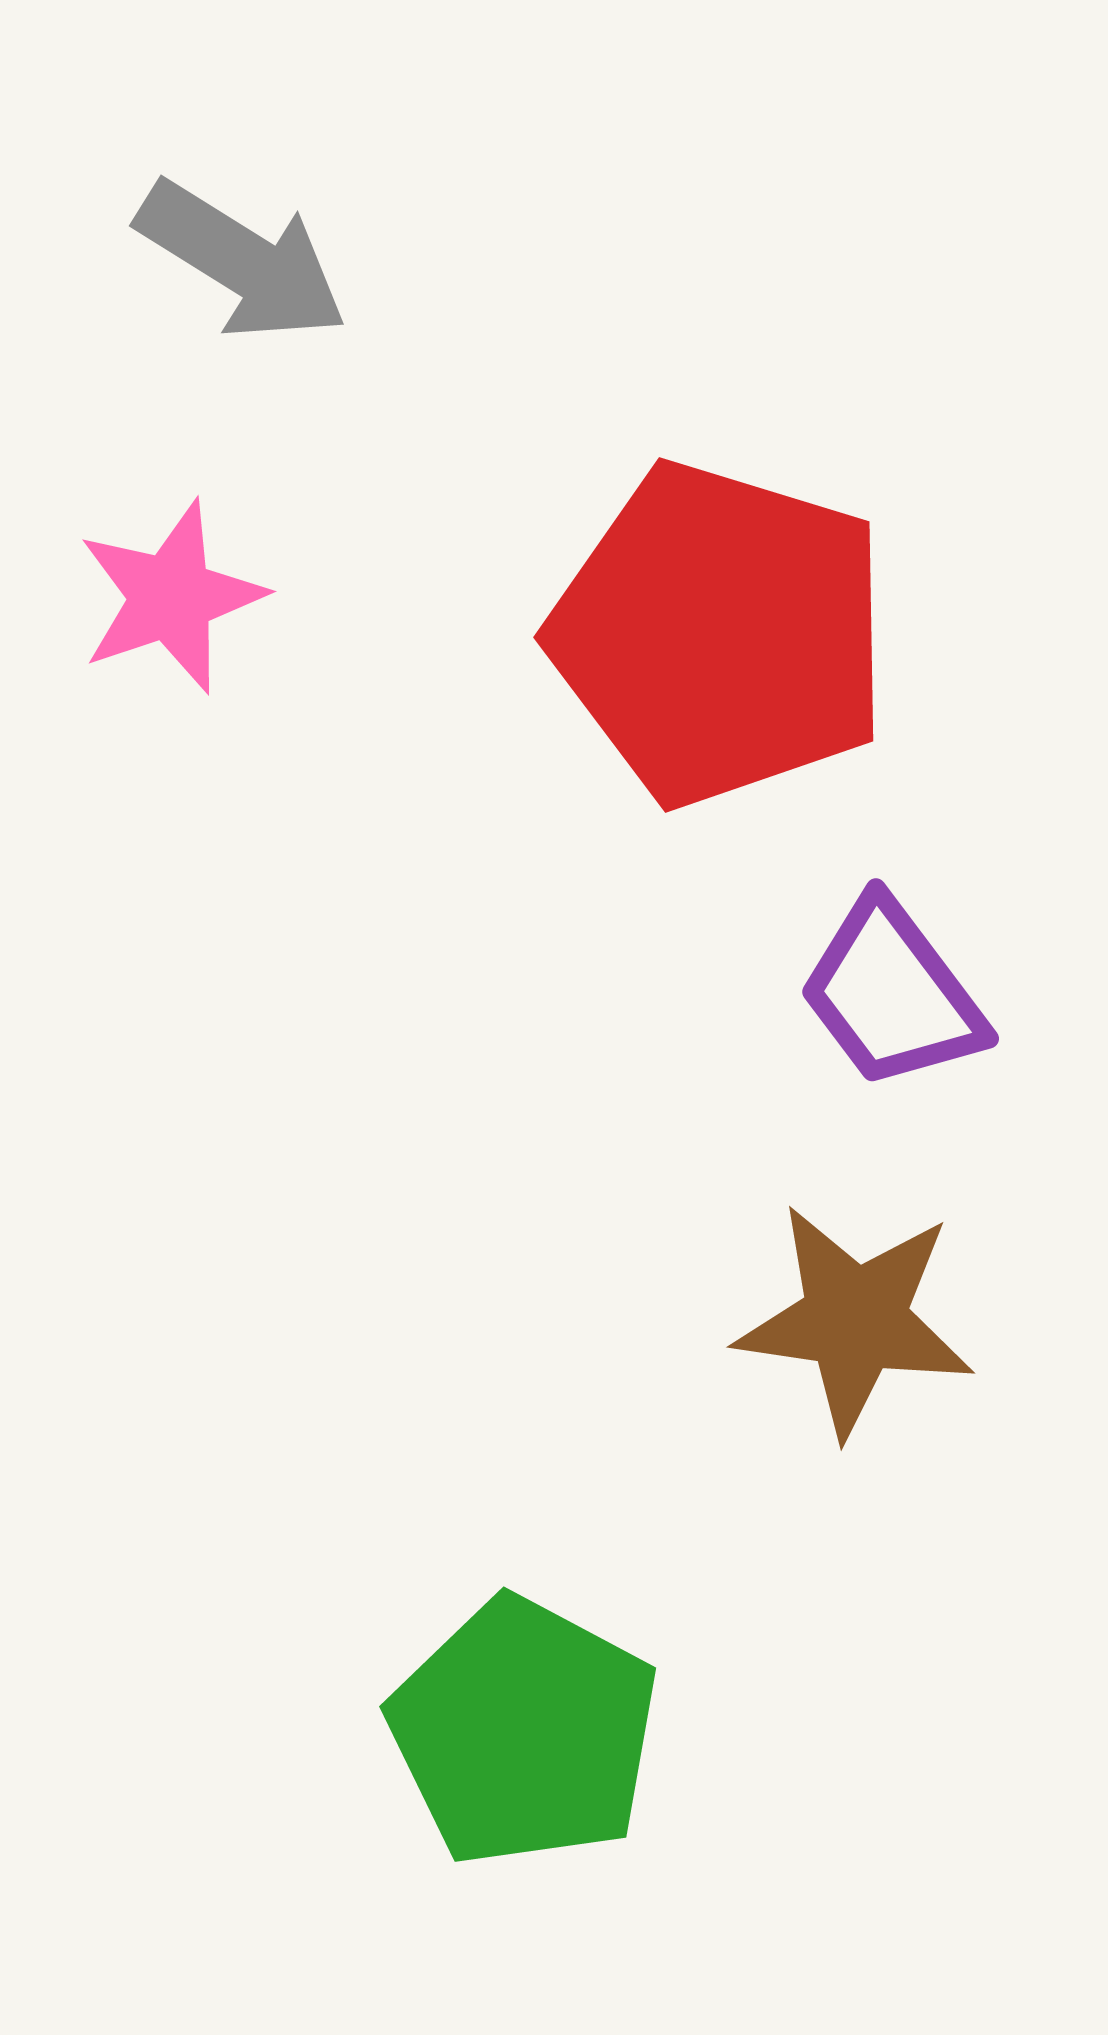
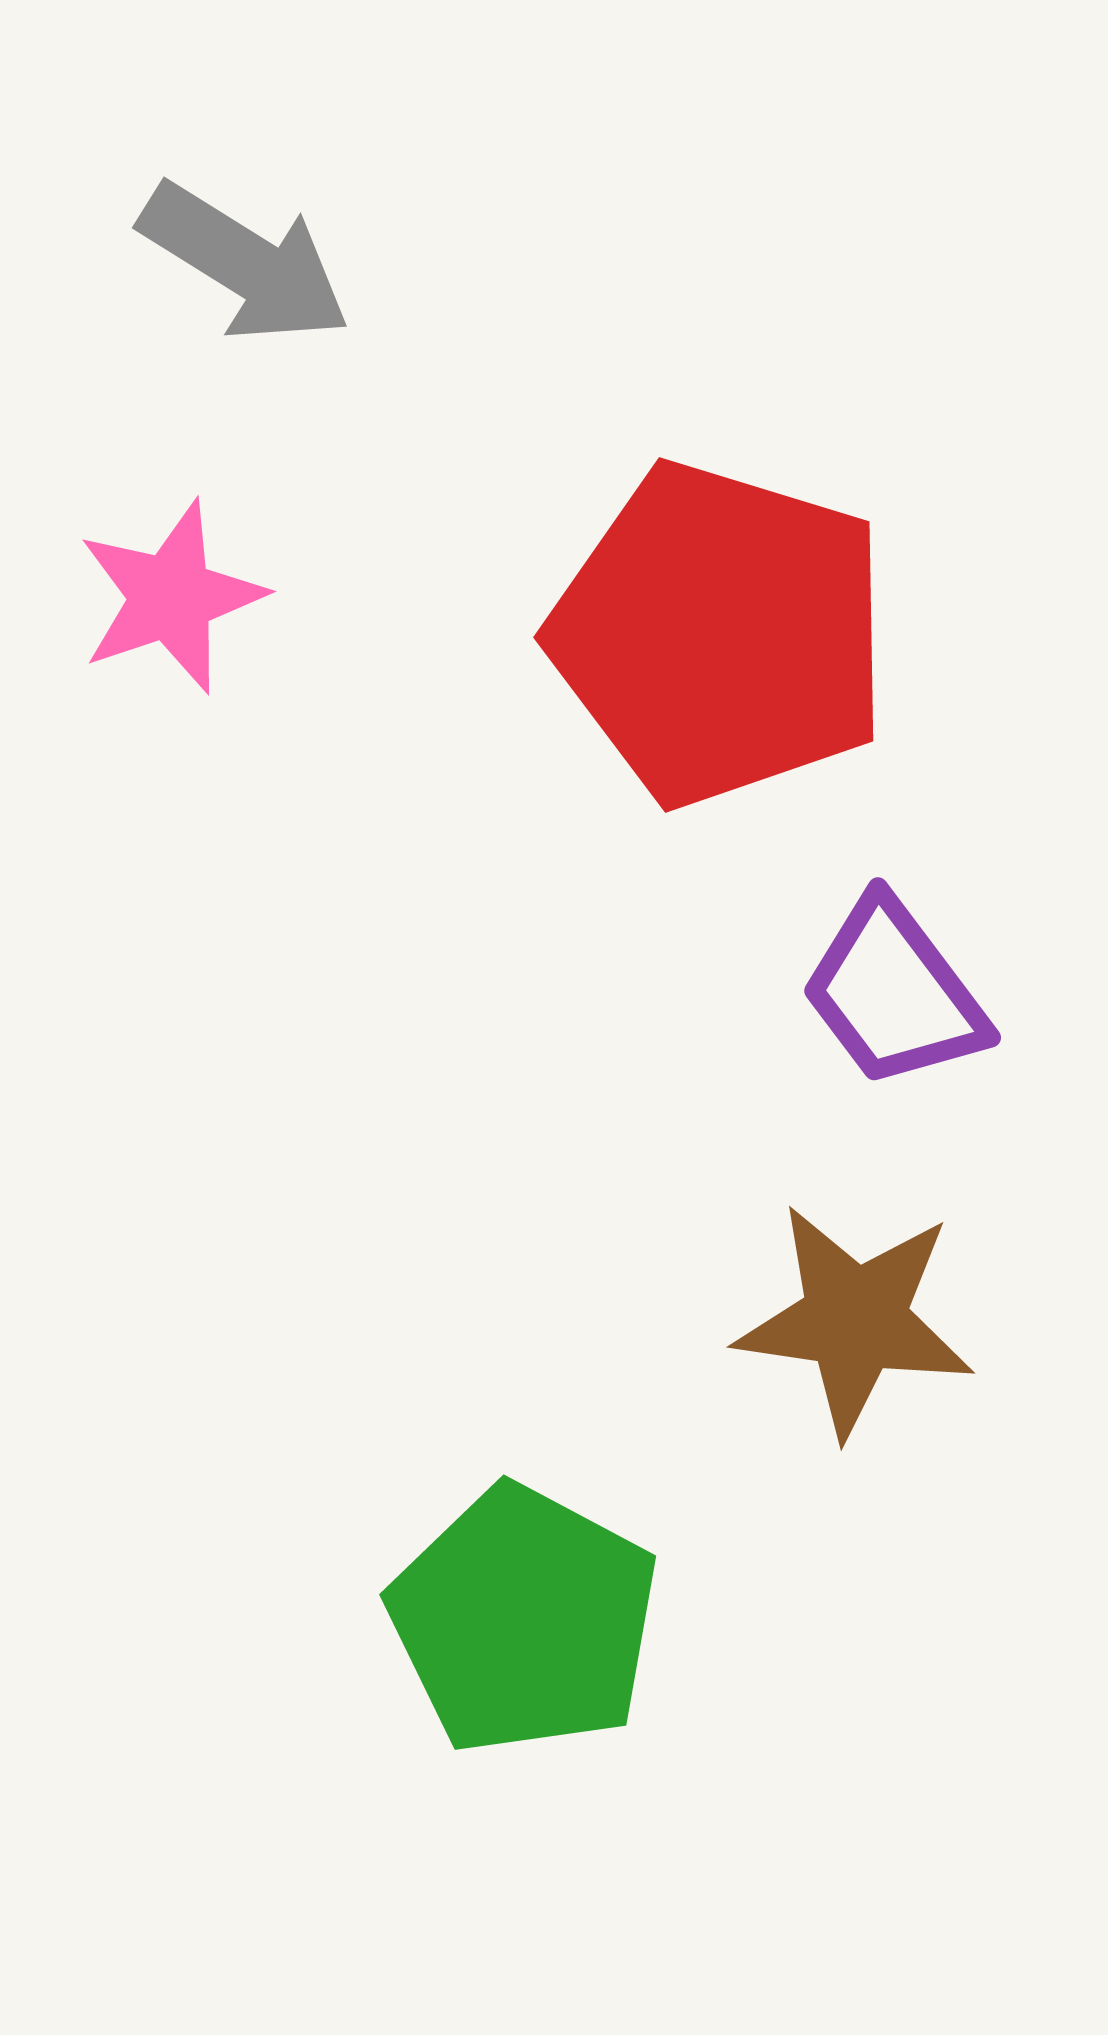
gray arrow: moved 3 px right, 2 px down
purple trapezoid: moved 2 px right, 1 px up
green pentagon: moved 112 px up
